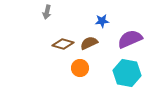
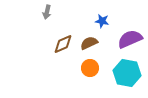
blue star: rotated 16 degrees clockwise
brown diamond: rotated 40 degrees counterclockwise
orange circle: moved 10 px right
